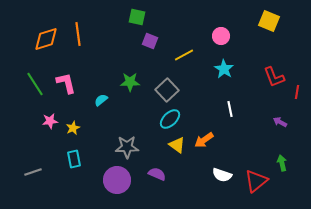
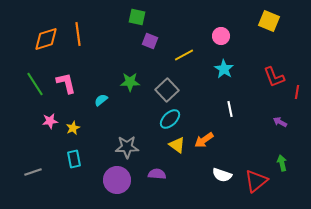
purple semicircle: rotated 18 degrees counterclockwise
